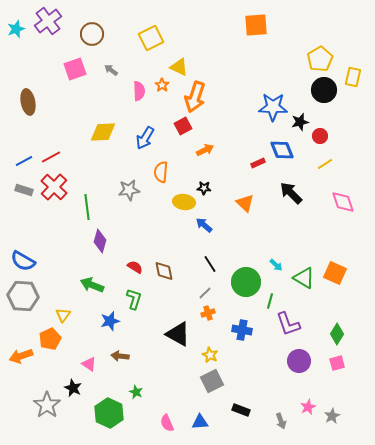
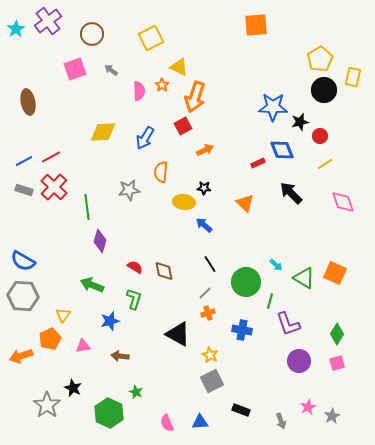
cyan star at (16, 29): rotated 12 degrees counterclockwise
pink triangle at (89, 364): moved 6 px left, 18 px up; rotated 42 degrees counterclockwise
